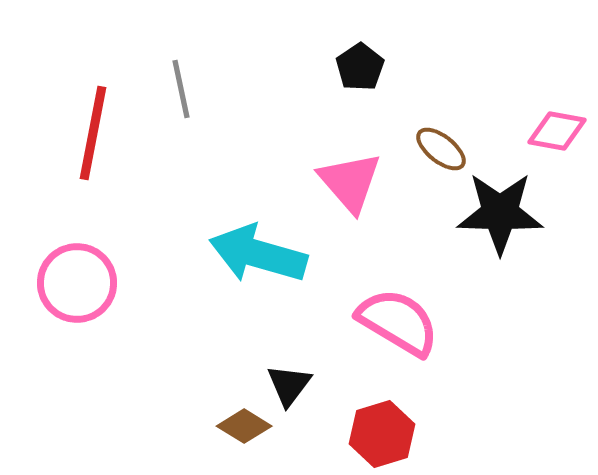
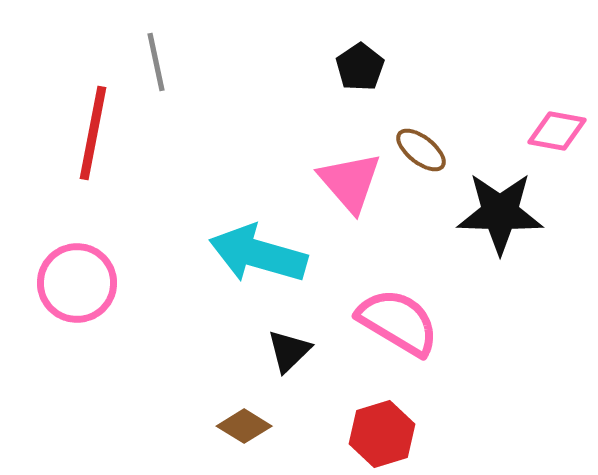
gray line: moved 25 px left, 27 px up
brown ellipse: moved 20 px left, 1 px down
black triangle: moved 34 px up; rotated 9 degrees clockwise
